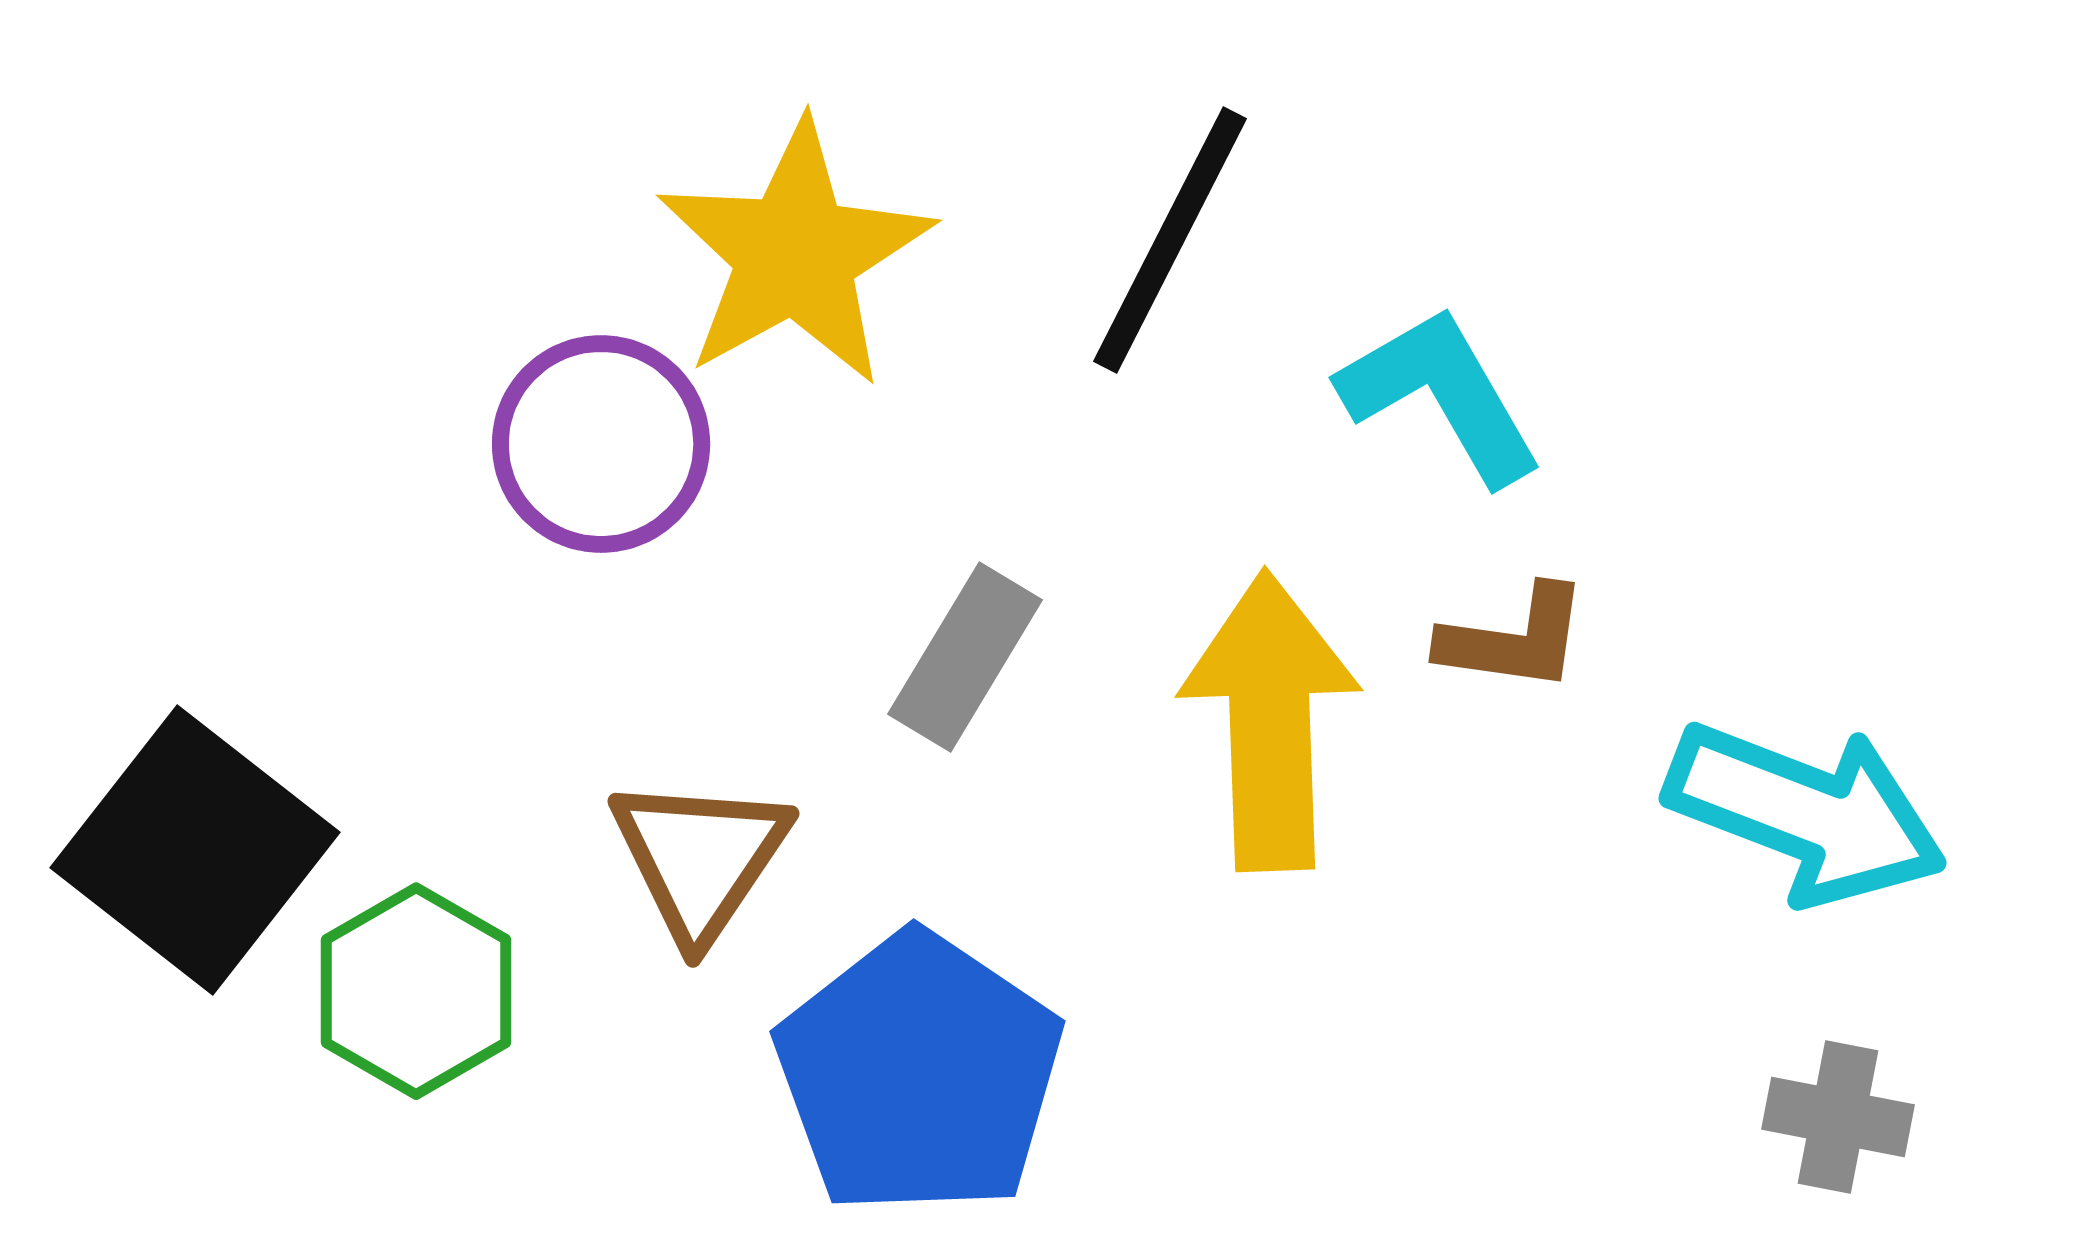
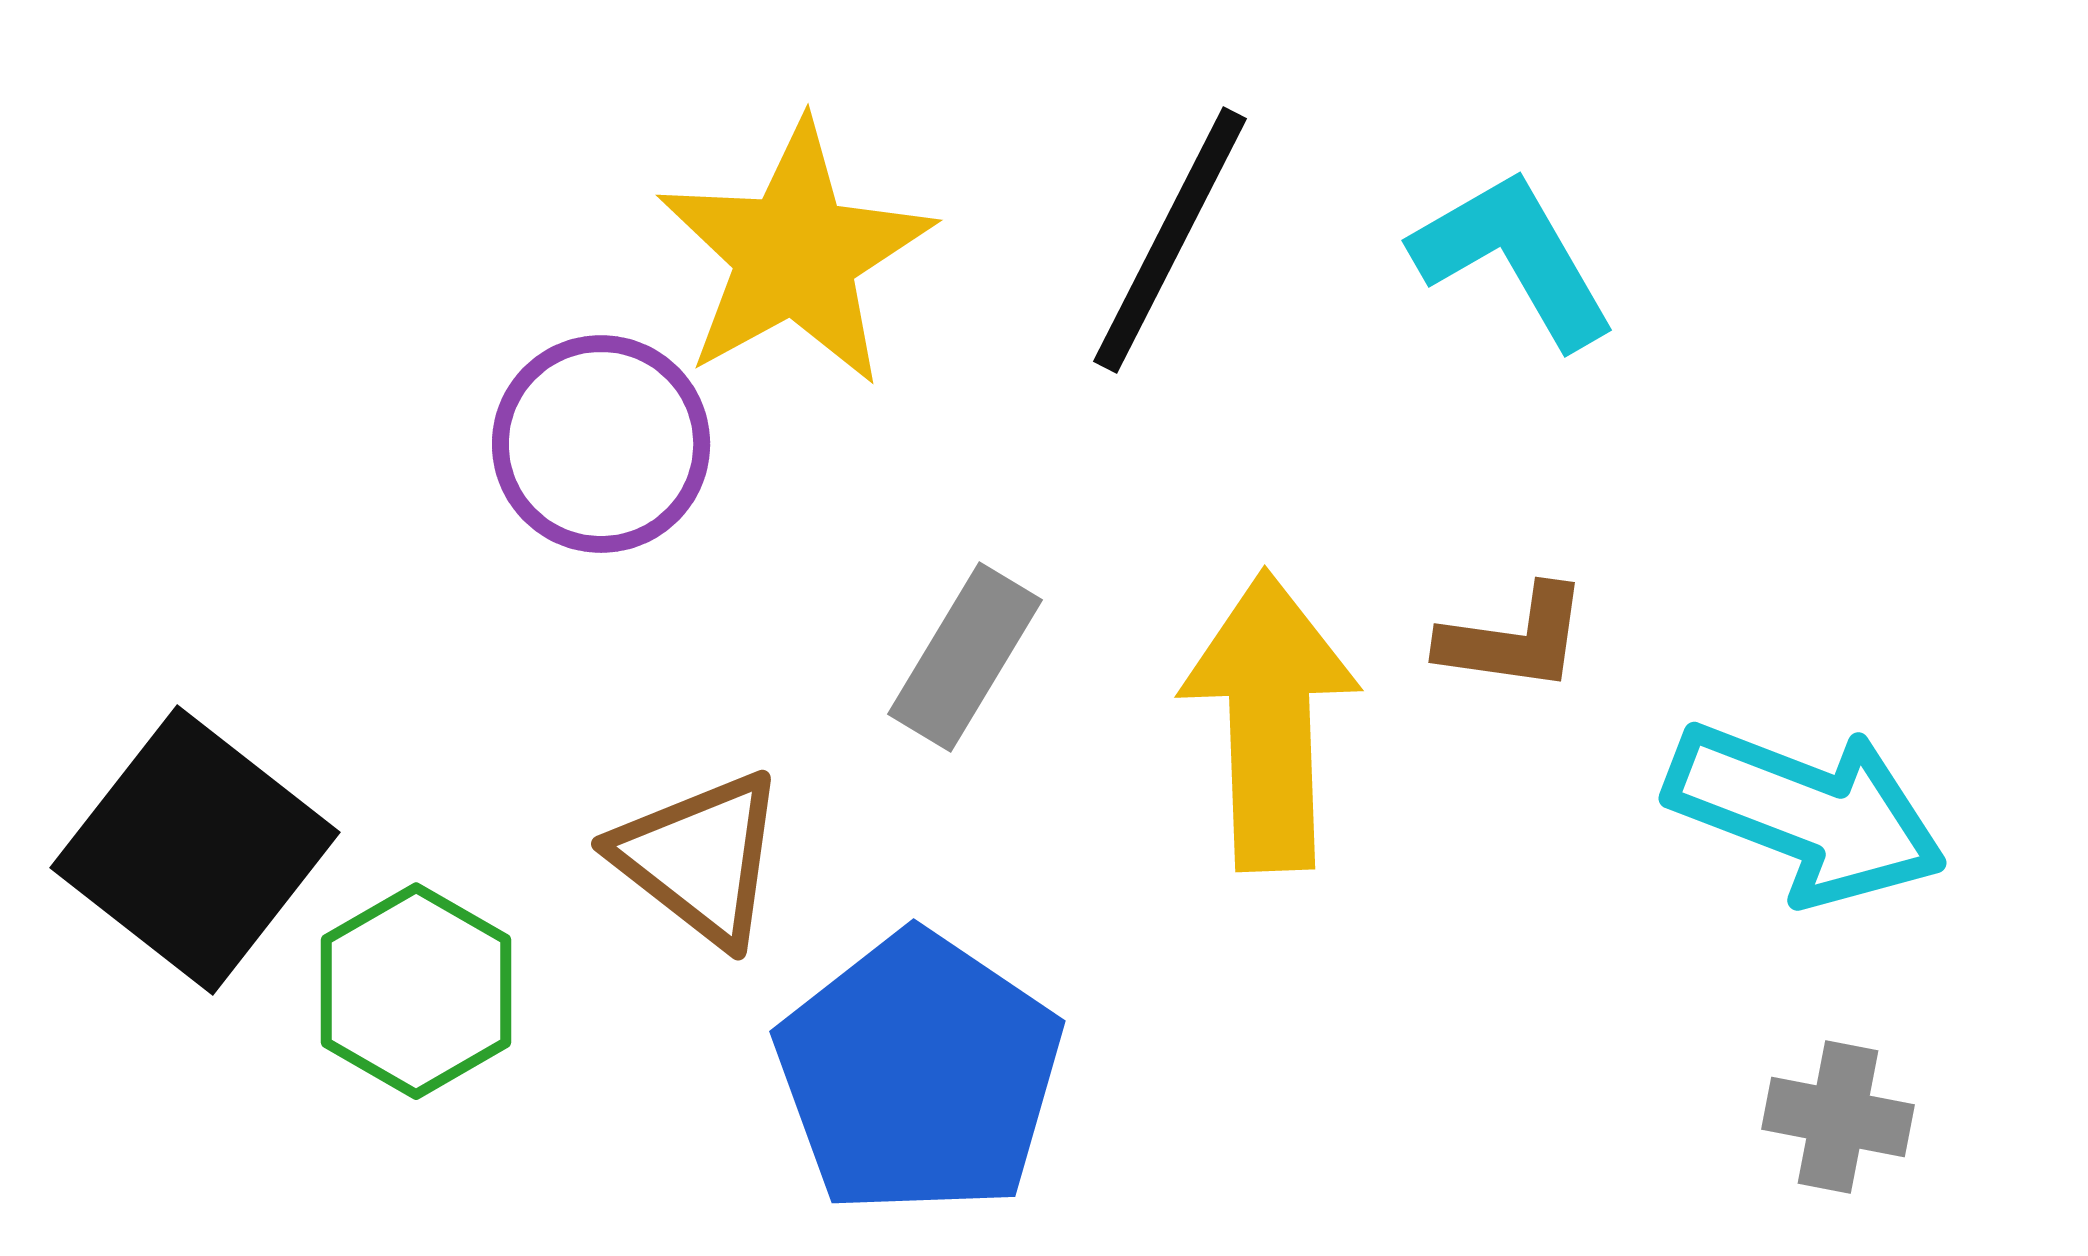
cyan L-shape: moved 73 px right, 137 px up
brown triangle: rotated 26 degrees counterclockwise
